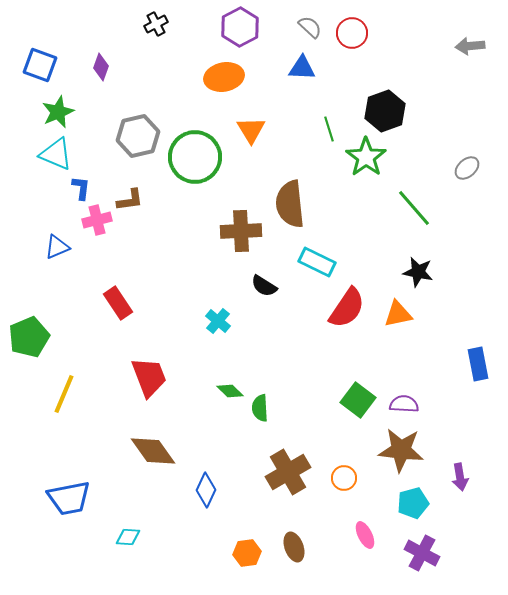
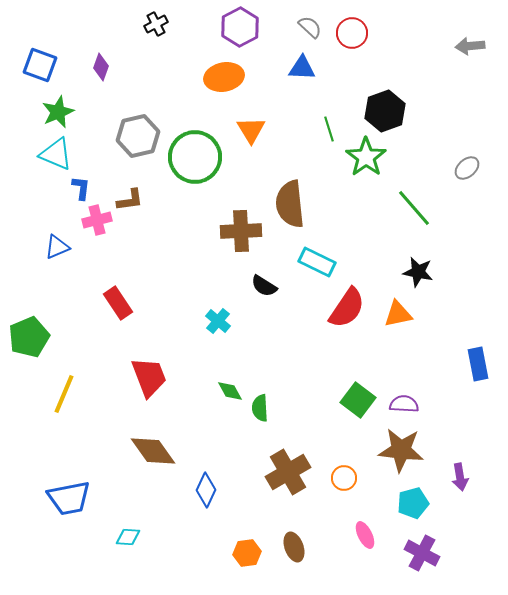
green diamond at (230, 391): rotated 16 degrees clockwise
